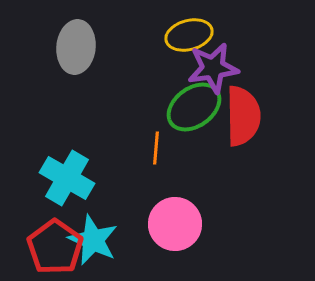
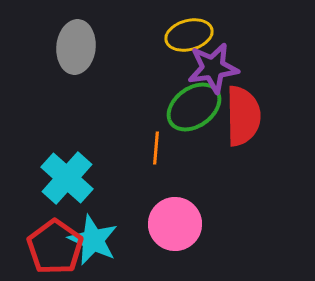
cyan cross: rotated 12 degrees clockwise
